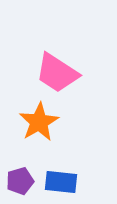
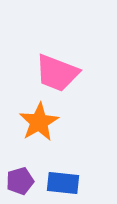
pink trapezoid: rotated 12 degrees counterclockwise
blue rectangle: moved 2 px right, 1 px down
